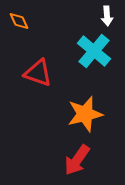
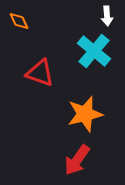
red triangle: moved 2 px right
